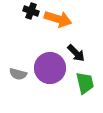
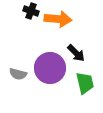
orange arrow: rotated 12 degrees counterclockwise
